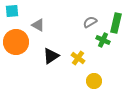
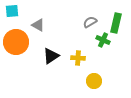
yellow cross: rotated 32 degrees counterclockwise
